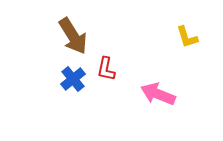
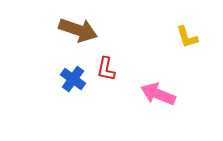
brown arrow: moved 5 px right, 6 px up; rotated 39 degrees counterclockwise
blue cross: rotated 15 degrees counterclockwise
